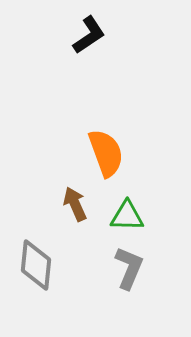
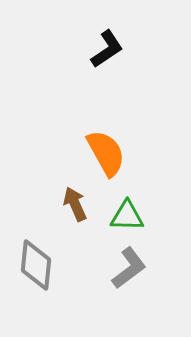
black L-shape: moved 18 px right, 14 px down
orange semicircle: rotated 9 degrees counterclockwise
gray L-shape: rotated 30 degrees clockwise
